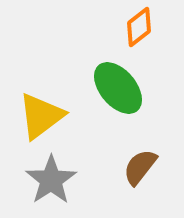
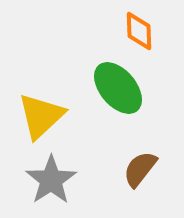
orange diamond: moved 4 px down; rotated 54 degrees counterclockwise
yellow triangle: rotated 6 degrees counterclockwise
brown semicircle: moved 2 px down
